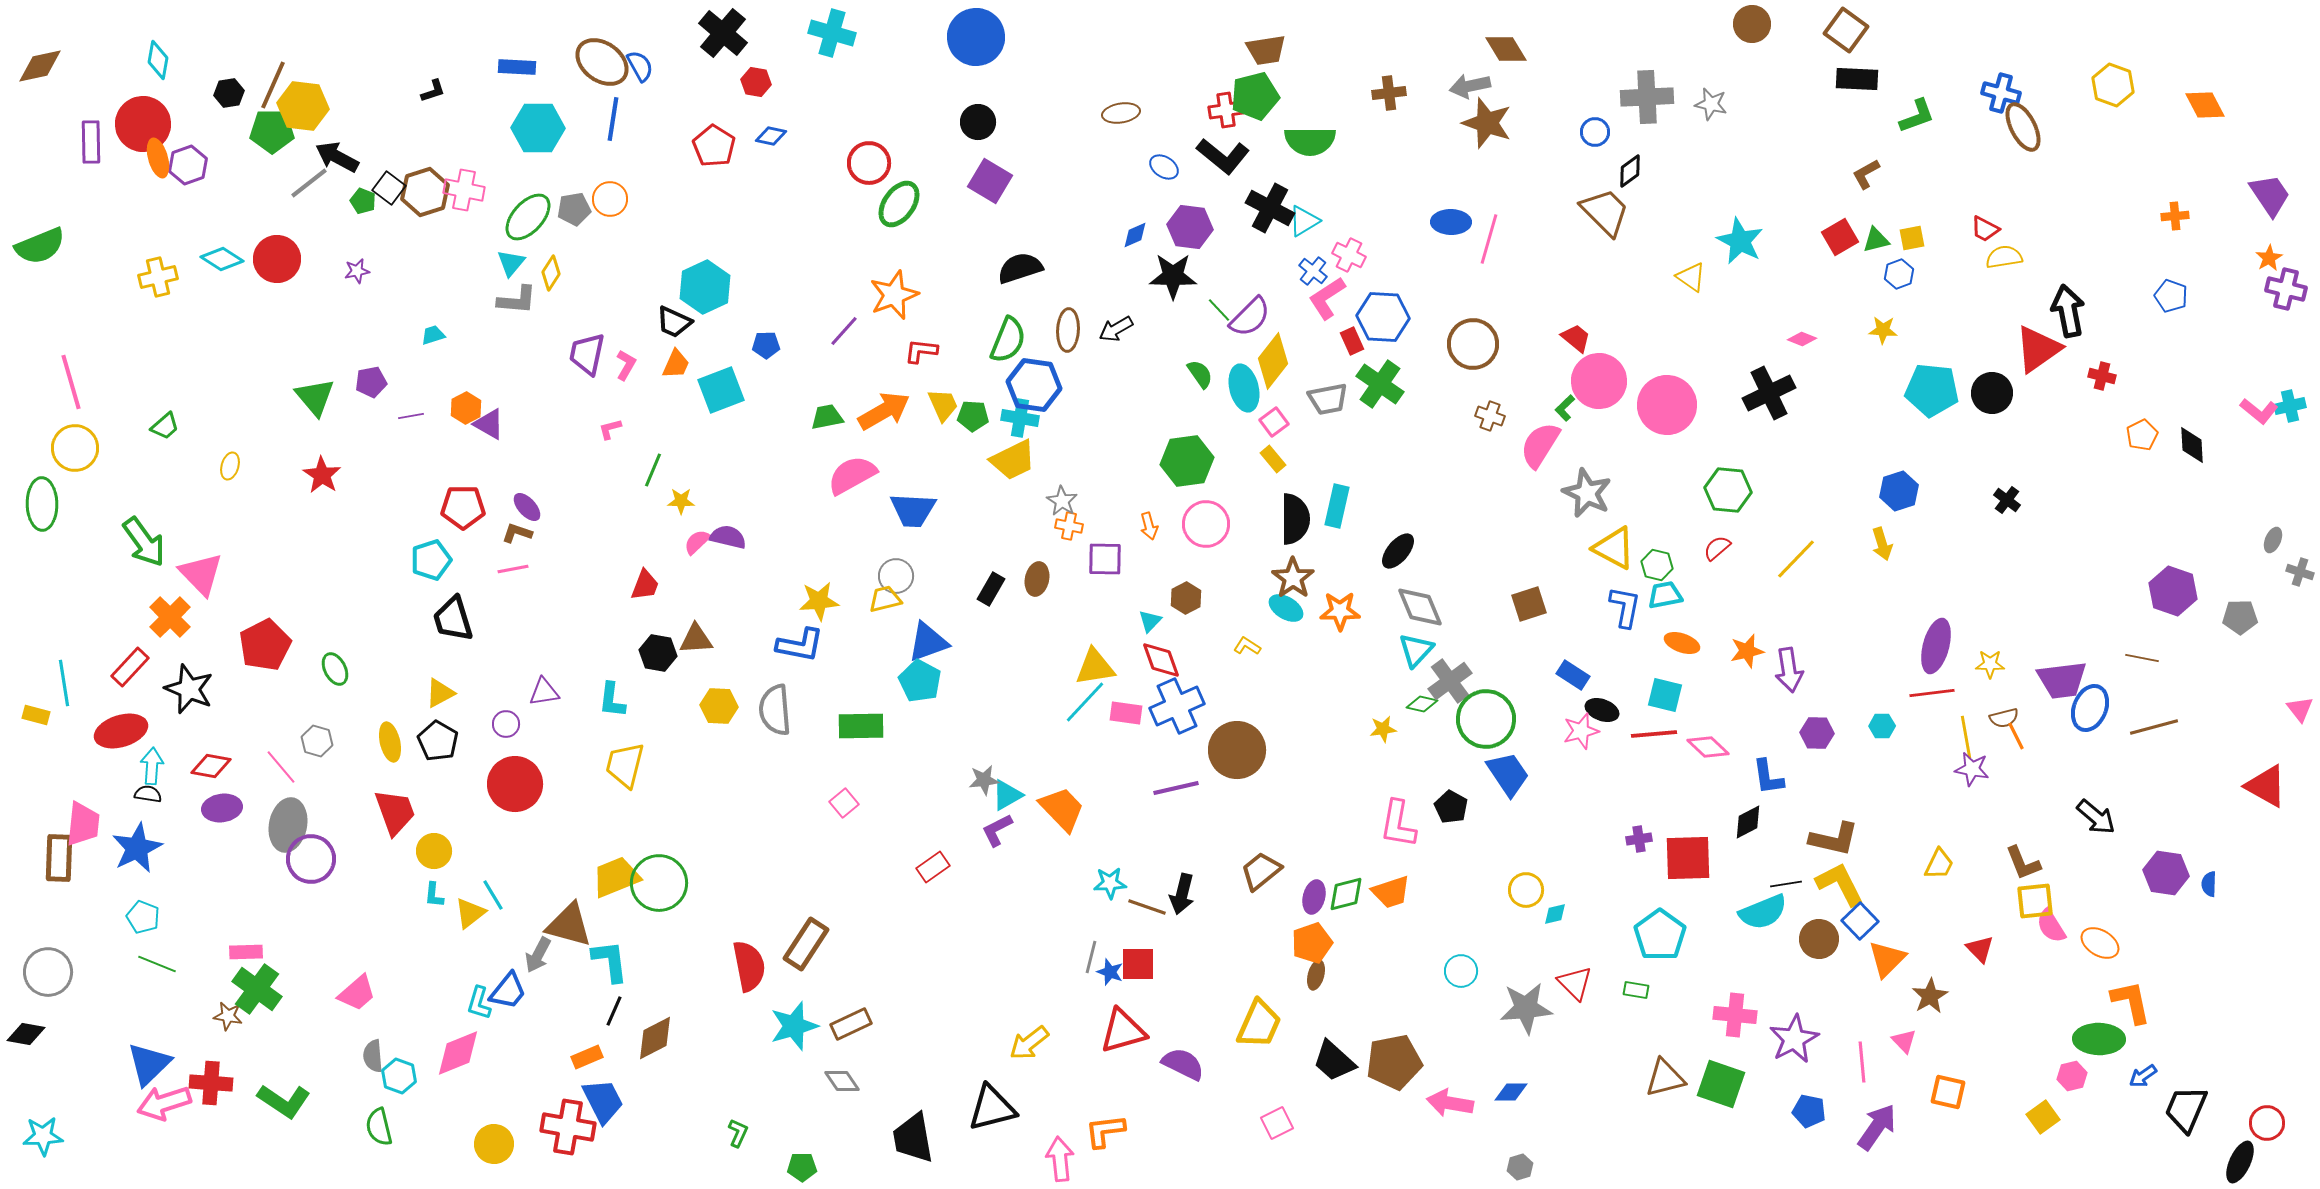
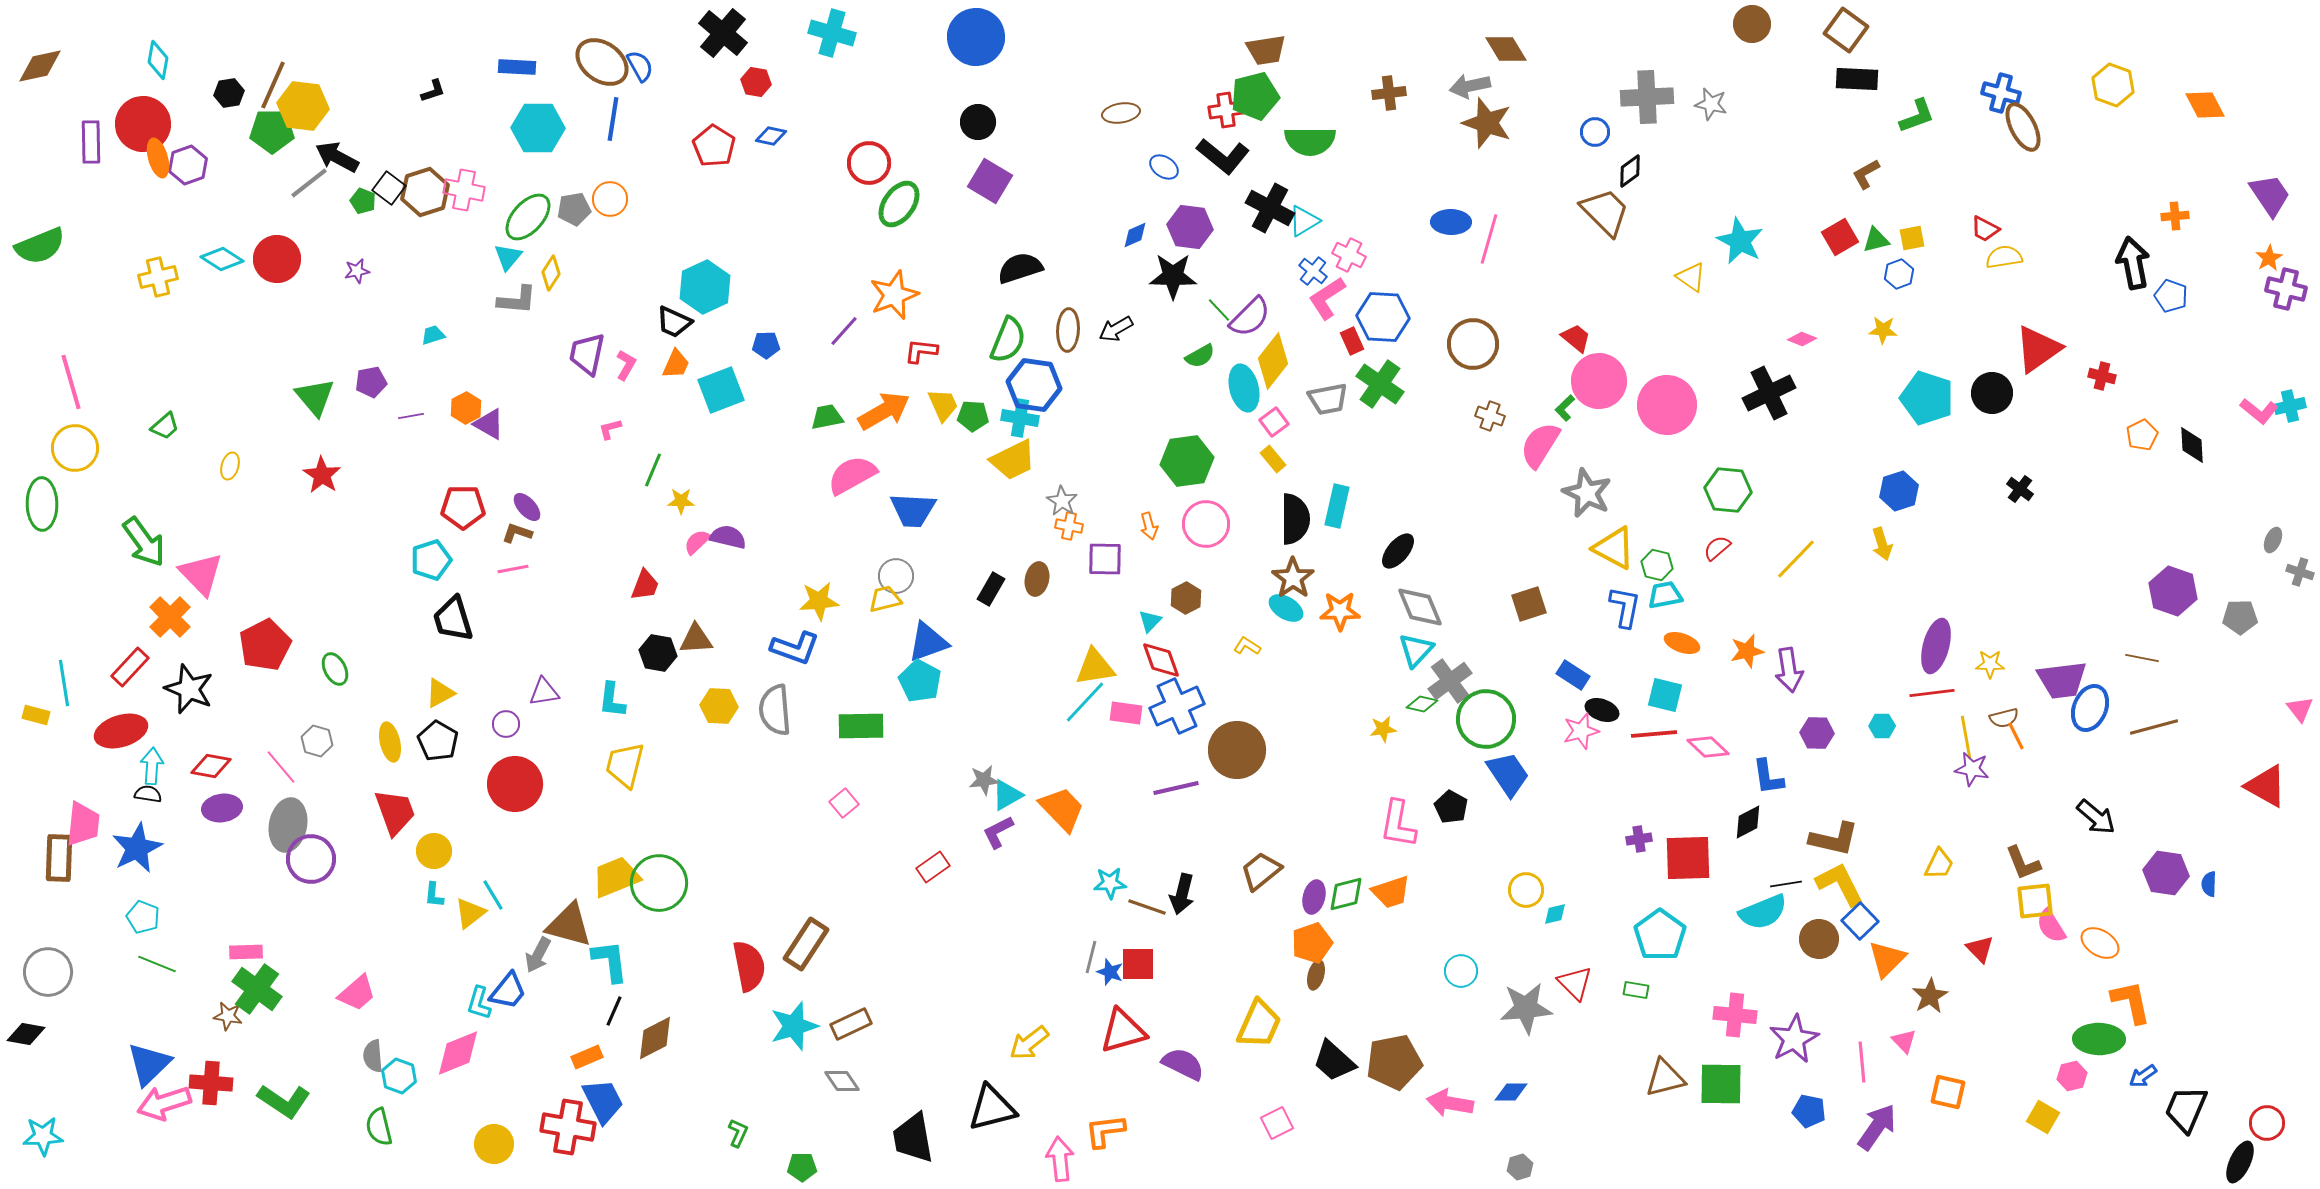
cyan triangle at (511, 263): moved 3 px left, 6 px up
black arrow at (2068, 311): moved 65 px right, 48 px up
green semicircle at (1200, 374): moved 18 px up; rotated 96 degrees clockwise
cyan pentagon at (1932, 390): moved 5 px left, 8 px down; rotated 12 degrees clockwise
black cross at (2007, 500): moved 13 px right, 11 px up
blue L-shape at (800, 645): moved 5 px left, 3 px down; rotated 9 degrees clockwise
purple L-shape at (997, 830): moved 1 px right, 2 px down
green square at (1721, 1084): rotated 18 degrees counterclockwise
yellow square at (2043, 1117): rotated 24 degrees counterclockwise
